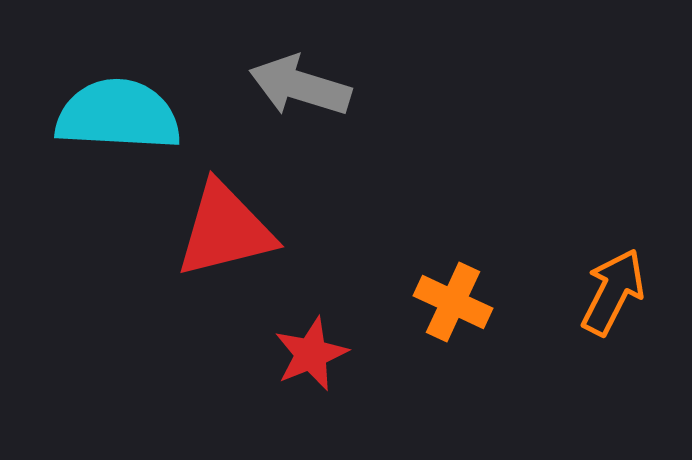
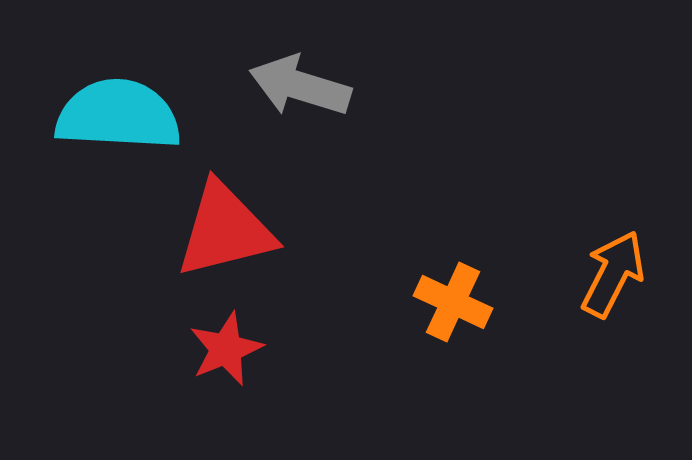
orange arrow: moved 18 px up
red star: moved 85 px left, 5 px up
